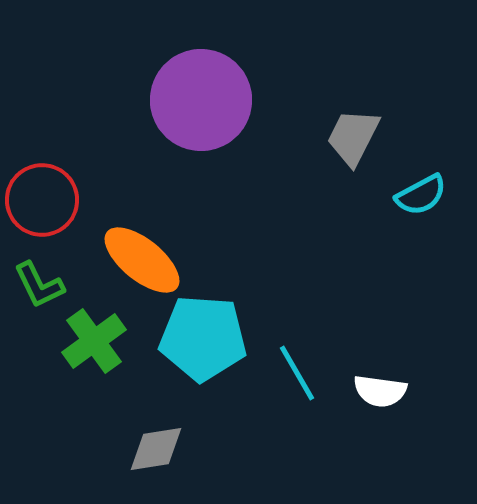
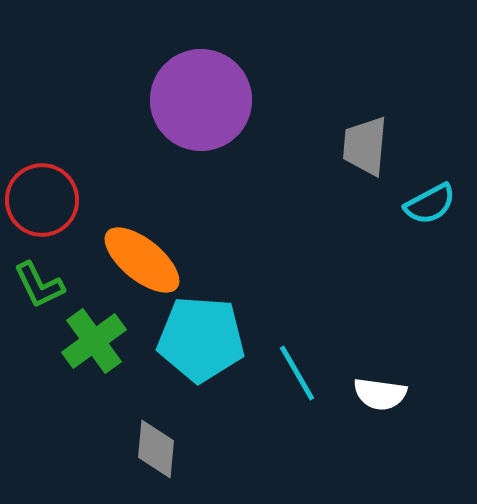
gray trapezoid: moved 12 px right, 9 px down; rotated 22 degrees counterclockwise
cyan semicircle: moved 9 px right, 9 px down
cyan pentagon: moved 2 px left, 1 px down
white semicircle: moved 3 px down
gray diamond: rotated 76 degrees counterclockwise
